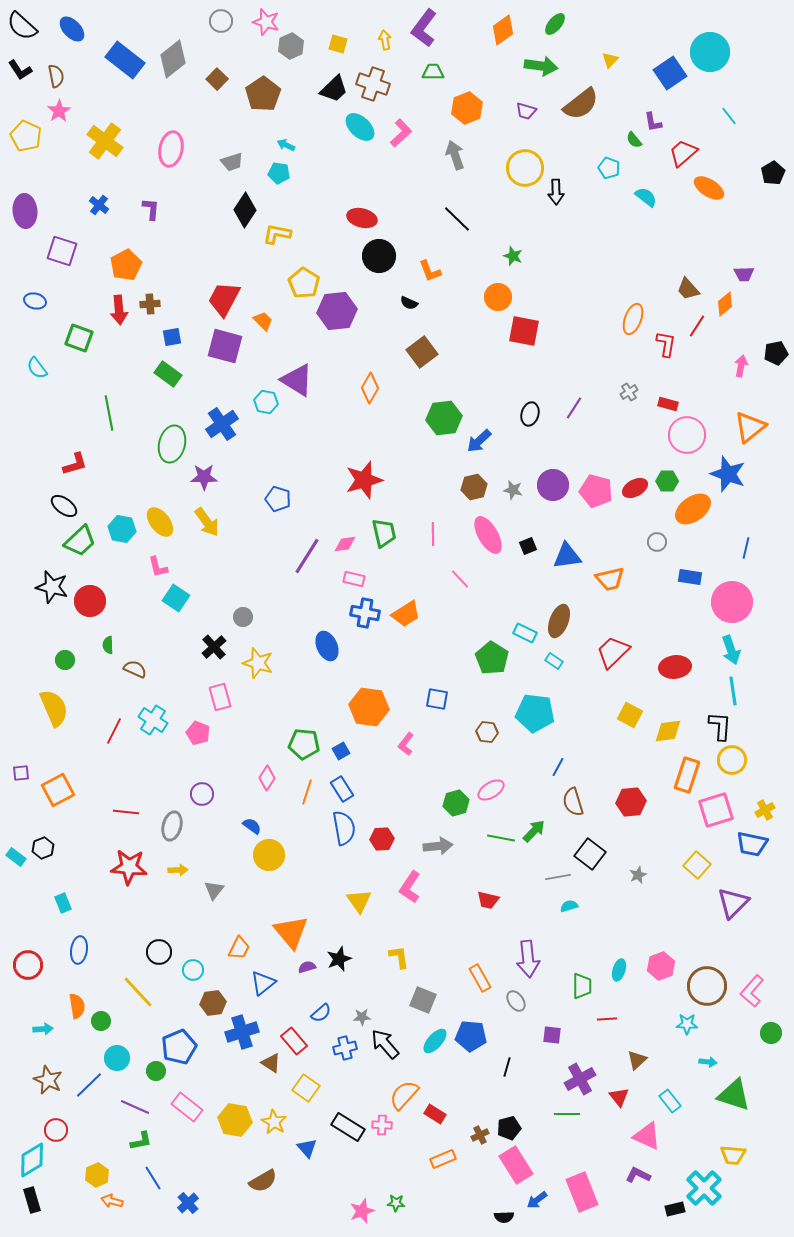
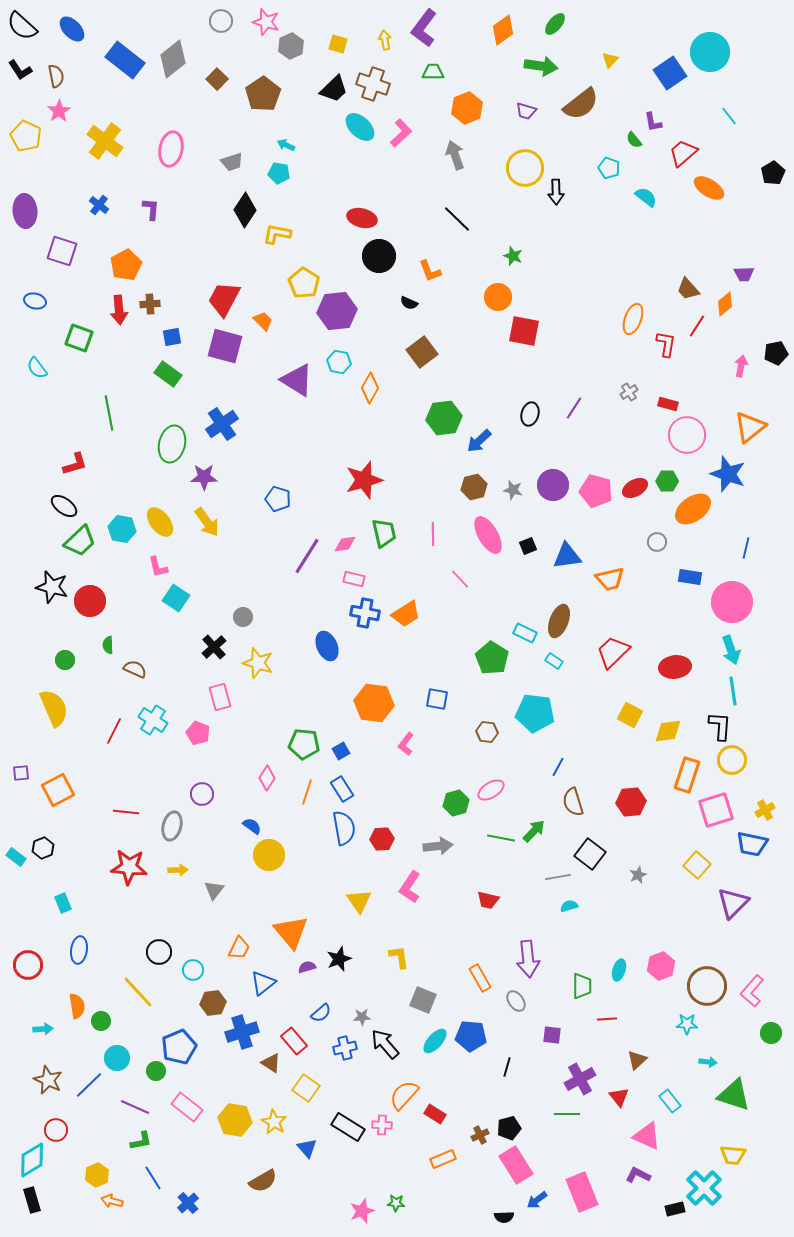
cyan hexagon at (266, 402): moved 73 px right, 40 px up
orange hexagon at (369, 707): moved 5 px right, 4 px up
